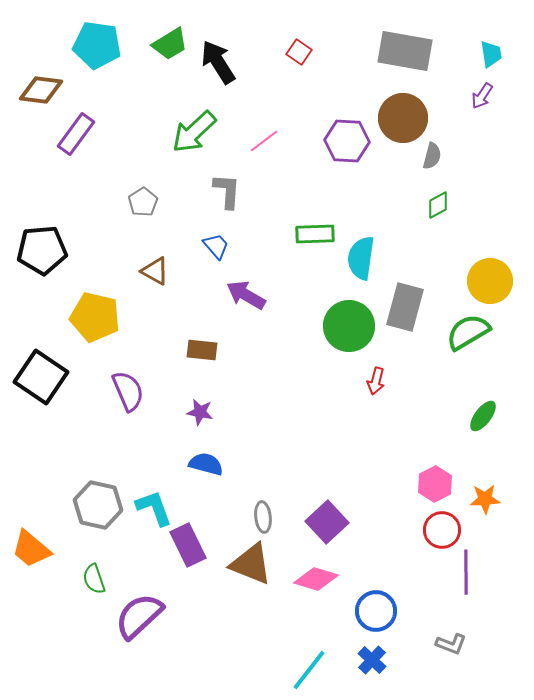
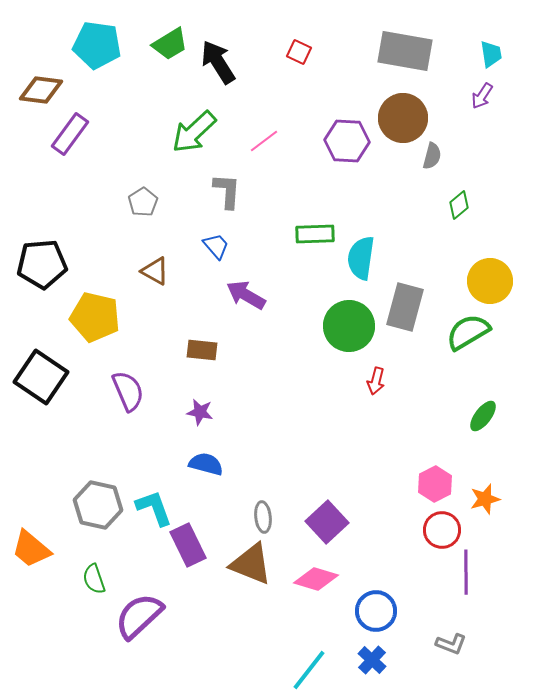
red square at (299, 52): rotated 10 degrees counterclockwise
purple rectangle at (76, 134): moved 6 px left
green diamond at (438, 205): moved 21 px right; rotated 12 degrees counterclockwise
black pentagon at (42, 250): moved 14 px down
orange star at (485, 499): rotated 12 degrees counterclockwise
